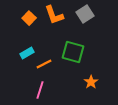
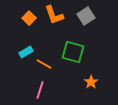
gray square: moved 1 px right, 2 px down
cyan rectangle: moved 1 px left, 1 px up
orange line: rotated 56 degrees clockwise
